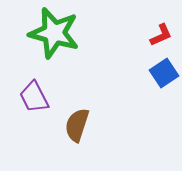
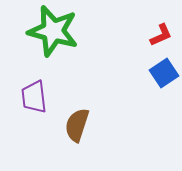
green star: moved 1 px left, 2 px up
purple trapezoid: rotated 20 degrees clockwise
